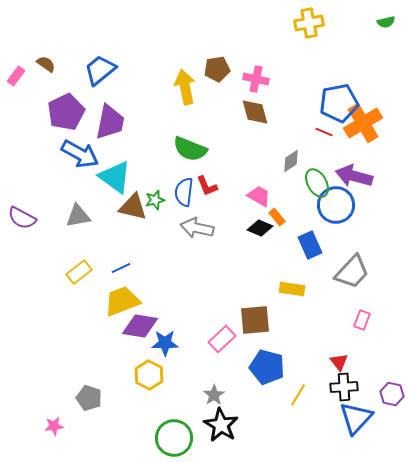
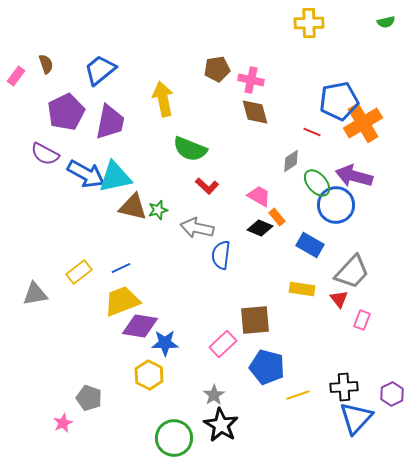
yellow cross at (309, 23): rotated 8 degrees clockwise
brown semicircle at (46, 64): rotated 36 degrees clockwise
pink cross at (256, 79): moved 5 px left, 1 px down
yellow arrow at (185, 87): moved 22 px left, 12 px down
blue pentagon at (339, 103): moved 2 px up
red line at (324, 132): moved 12 px left
blue arrow at (80, 154): moved 6 px right, 20 px down
cyan triangle at (115, 177): rotated 48 degrees counterclockwise
green ellipse at (317, 183): rotated 12 degrees counterclockwise
red L-shape at (207, 186): rotated 25 degrees counterclockwise
blue semicircle at (184, 192): moved 37 px right, 63 px down
green star at (155, 200): moved 3 px right, 10 px down
gray triangle at (78, 216): moved 43 px left, 78 px down
purple semicircle at (22, 218): moved 23 px right, 64 px up
blue rectangle at (310, 245): rotated 36 degrees counterclockwise
yellow rectangle at (292, 289): moved 10 px right
pink rectangle at (222, 339): moved 1 px right, 5 px down
red triangle at (339, 362): moved 63 px up
purple hexagon at (392, 394): rotated 20 degrees clockwise
yellow line at (298, 395): rotated 40 degrees clockwise
pink star at (54, 426): moved 9 px right, 3 px up; rotated 18 degrees counterclockwise
